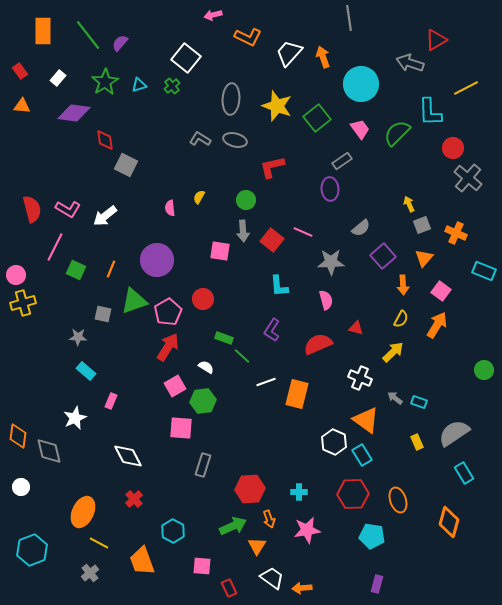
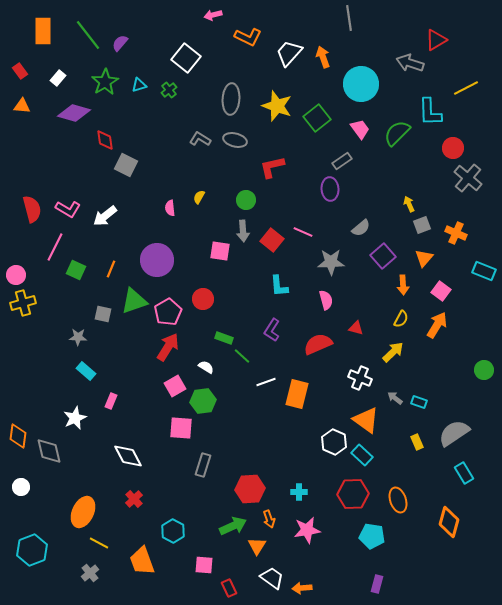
green cross at (172, 86): moved 3 px left, 4 px down
purple diamond at (74, 113): rotated 8 degrees clockwise
cyan rectangle at (362, 455): rotated 15 degrees counterclockwise
pink square at (202, 566): moved 2 px right, 1 px up
